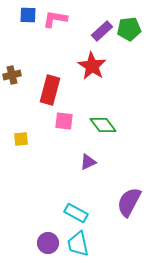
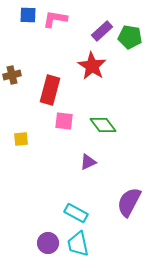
green pentagon: moved 1 px right, 8 px down; rotated 15 degrees clockwise
